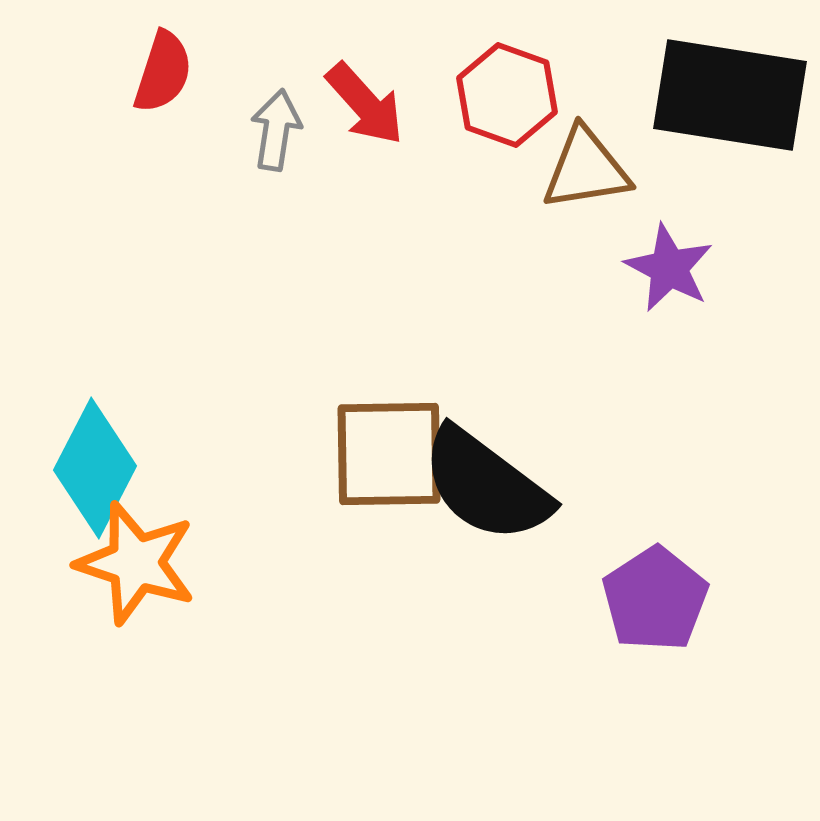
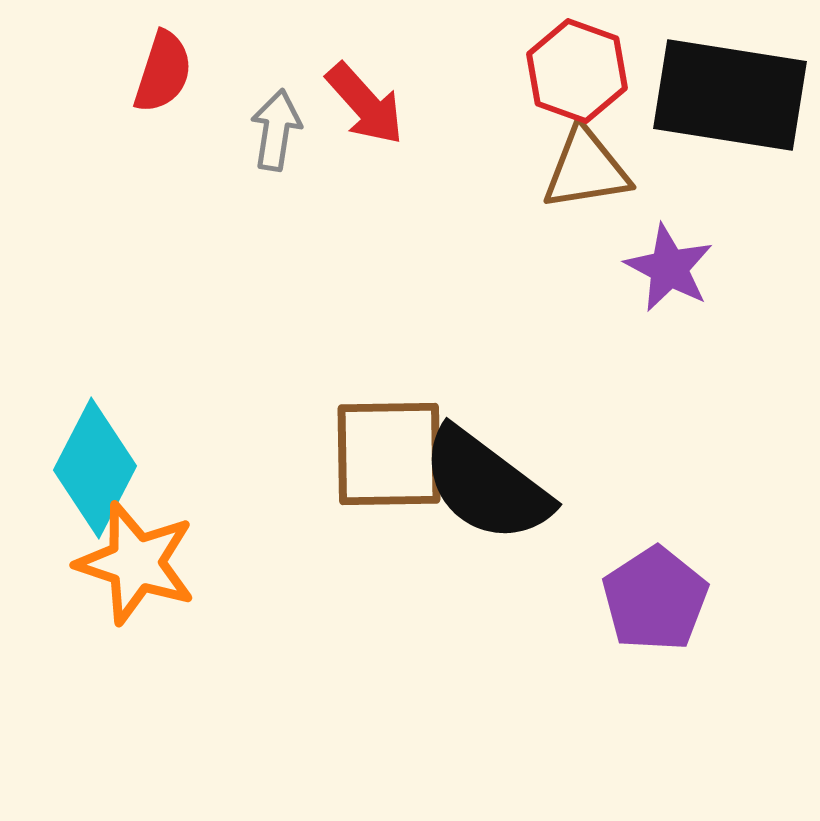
red hexagon: moved 70 px right, 24 px up
